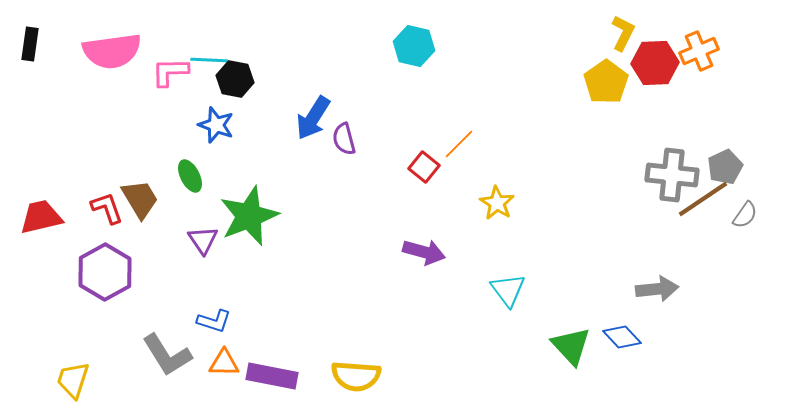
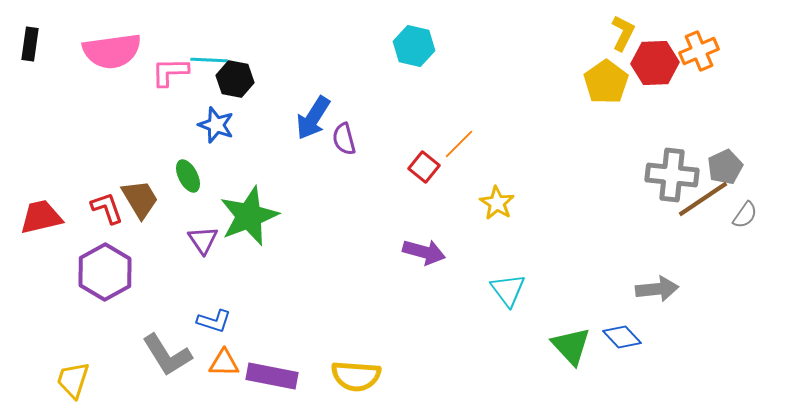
green ellipse: moved 2 px left
